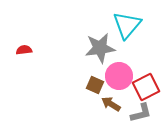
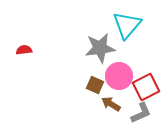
gray L-shape: rotated 10 degrees counterclockwise
